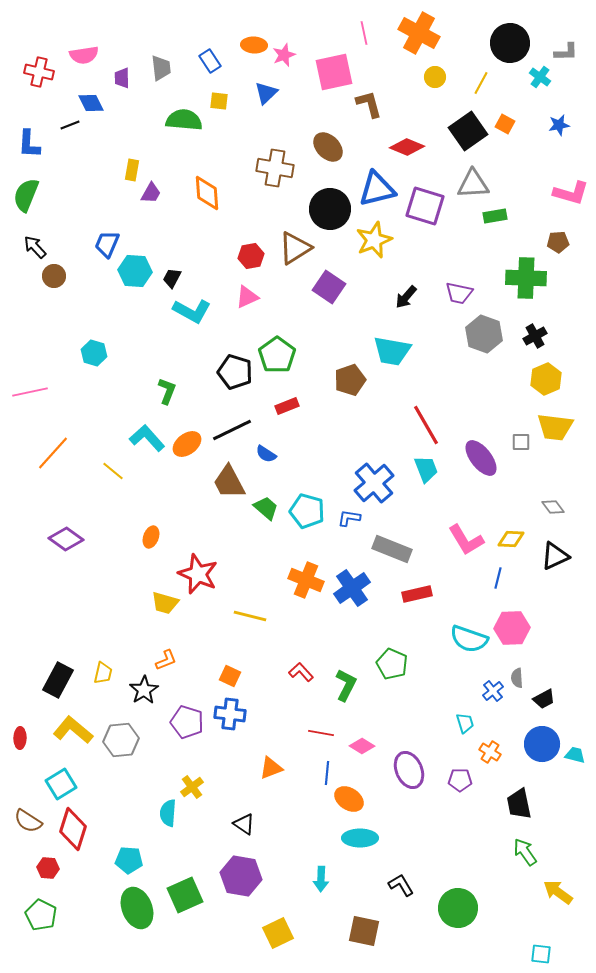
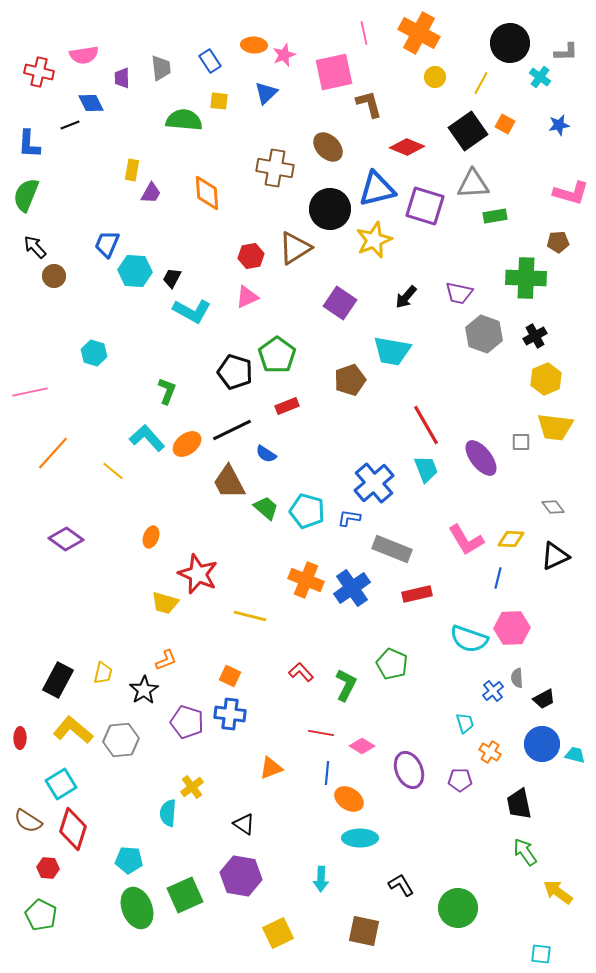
purple square at (329, 287): moved 11 px right, 16 px down
